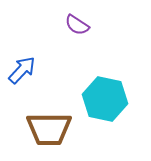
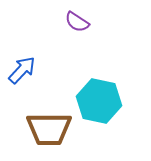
purple semicircle: moved 3 px up
cyan hexagon: moved 6 px left, 2 px down
